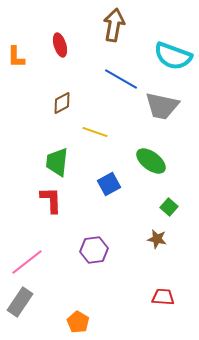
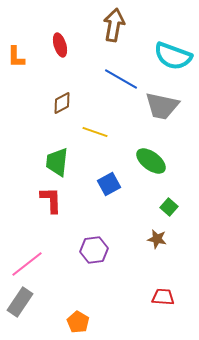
pink line: moved 2 px down
